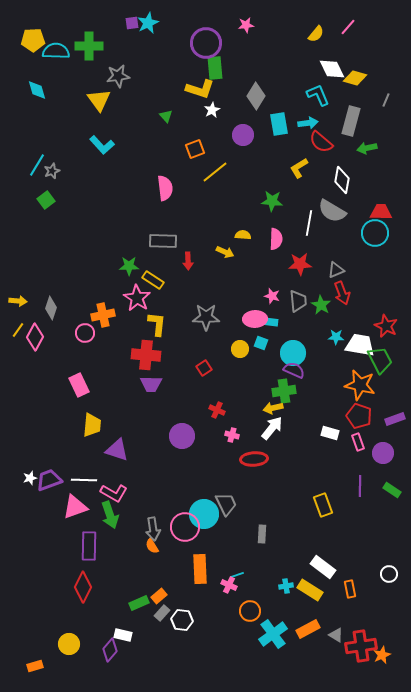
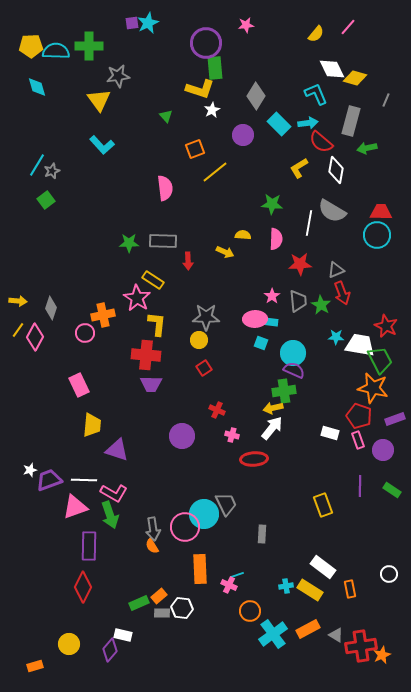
yellow pentagon at (33, 40): moved 2 px left, 6 px down
cyan diamond at (37, 90): moved 3 px up
cyan L-shape at (318, 95): moved 2 px left, 1 px up
cyan rectangle at (279, 124): rotated 35 degrees counterclockwise
white diamond at (342, 180): moved 6 px left, 10 px up
green star at (272, 201): moved 3 px down
cyan circle at (375, 233): moved 2 px right, 2 px down
green star at (129, 266): moved 23 px up
pink star at (272, 296): rotated 21 degrees clockwise
yellow circle at (240, 349): moved 41 px left, 9 px up
orange star at (360, 385): moved 13 px right, 3 px down
pink rectangle at (358, 442): moved 2 px up
purple circle at (383, 453): moved 3 px up
white star at (30, 478): moved 8 px up
gray rectangle at (162, 613): rotated 49 degrees clockwise
white hexagon at (182, 620): moved 12 px up
